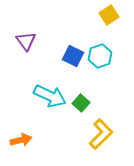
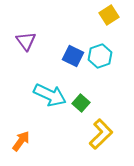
cyan arrow: moved 1 px up
orange arrow: moved 1 px down; rotated 40 degrees counterclockwise
